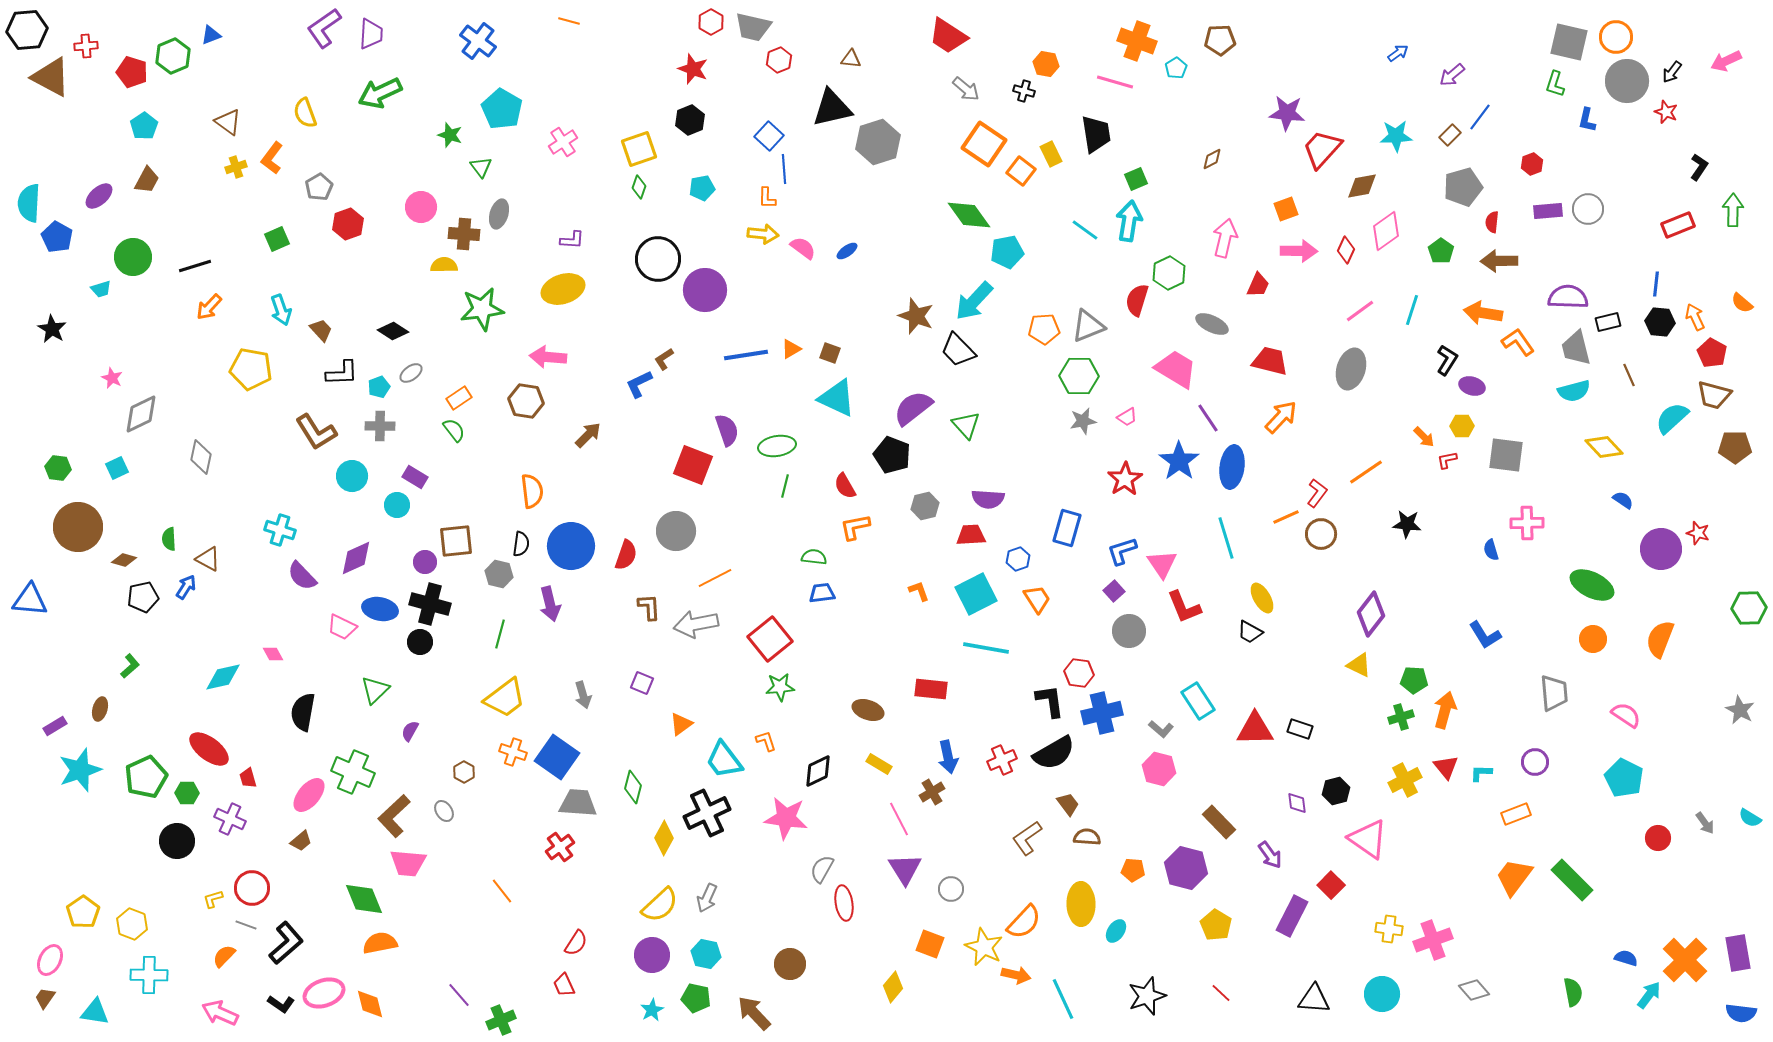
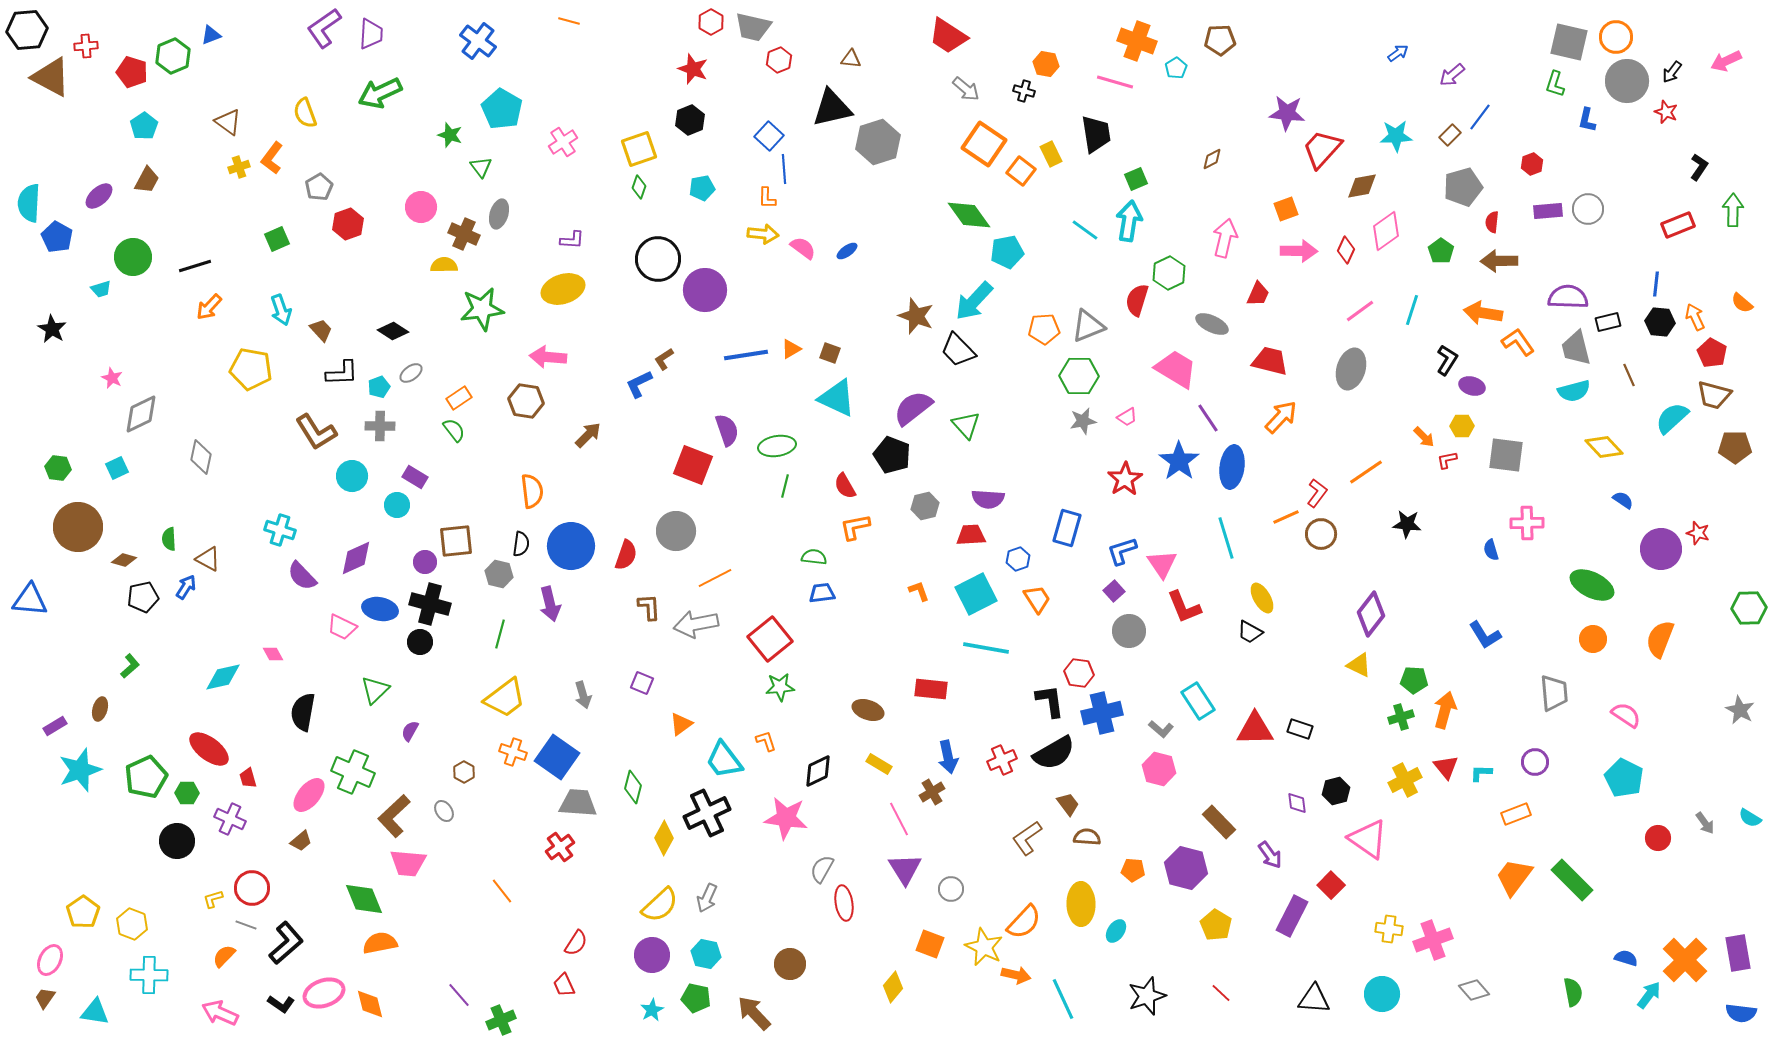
yellow cross at (236, 167): moved 3 px right
brown cross at (464, 234): rotated 20 degrees clockwise
red trapezoid at (1258, 285): moved 9 px down
